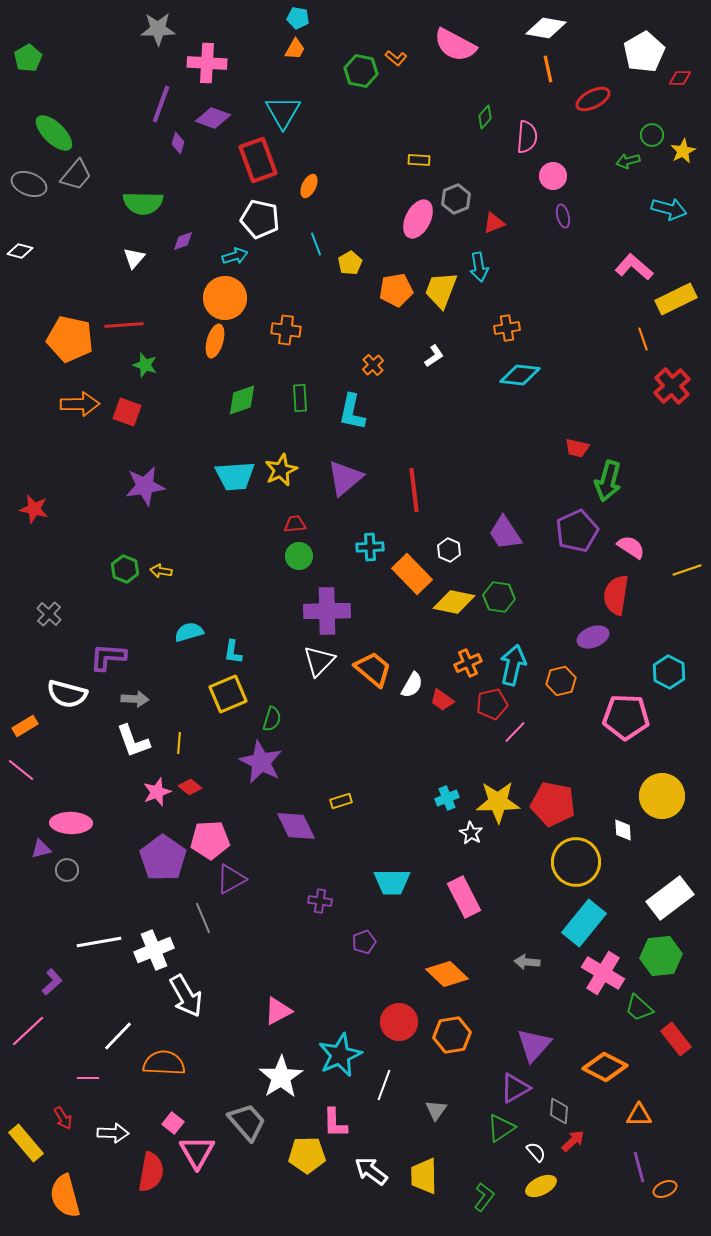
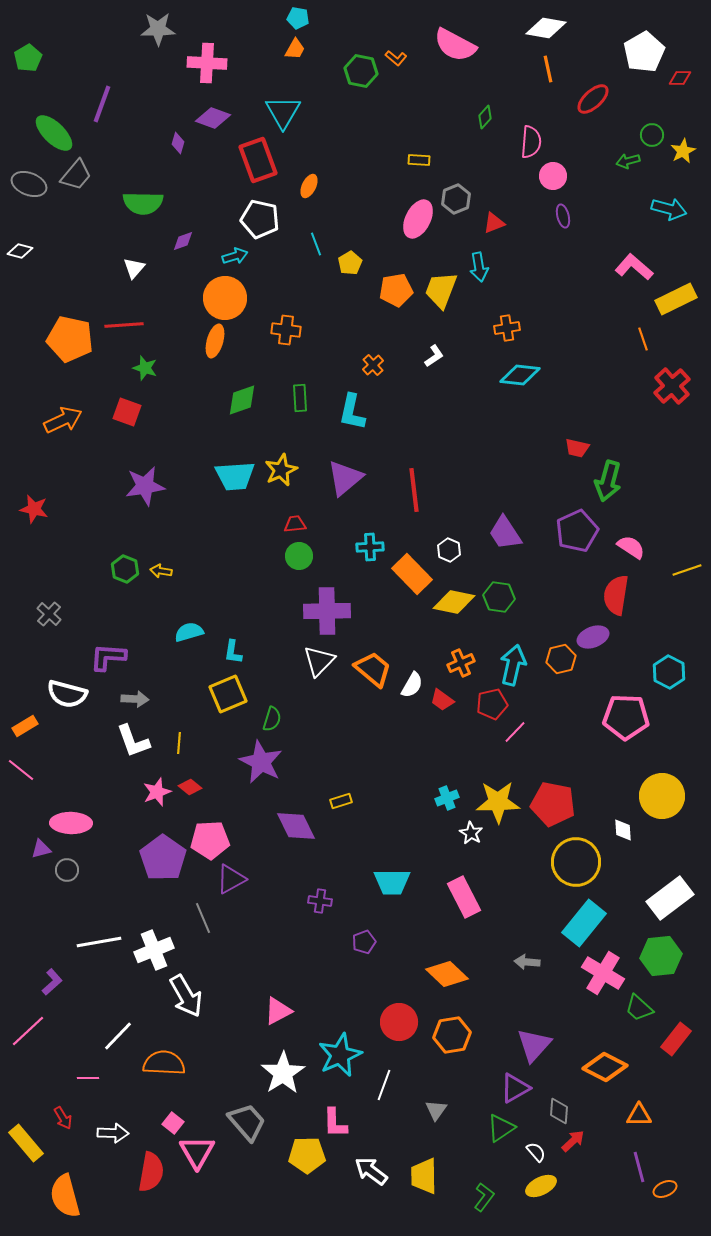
red ellipse at (593, 99): rotated 16 degrees counterclockwise
purple line at (161, 104): moved 59 px left
pink semicircle at (527, 137): moved 4 px right, 5 px down
white triangle at (134, 258): moved 10 px down
green star at (145, 365): moved 3 px down
orange arrow at (80, 404): moved 17 px left, 16 px down; rotated 24 degrees counterclockwise
orange cross at (468, 663): moved 7 px left
orange hexagon at (561, 681): moved 22 px up
red rectangle at (676, 1039): rotated 76 degrees clockwise
white star at (281, 1077): moved 2 px right, 4 px up
